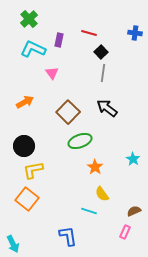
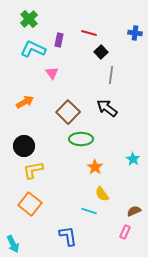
gray line: moved 8 px right, 2 px down
green ellipse: moved 1 px right, 2 px up; rotated 20 degrees clockwise
orange square: moved 3 px right, 5 px down
